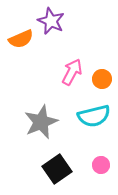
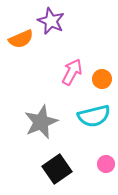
pink circle: moved 5 px right, 1 px up
